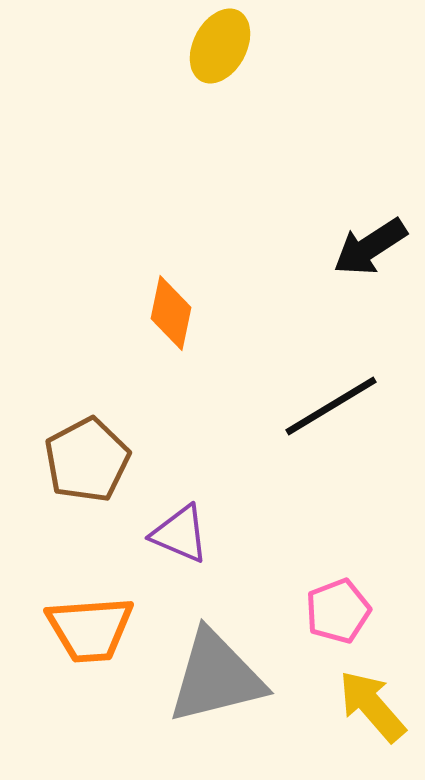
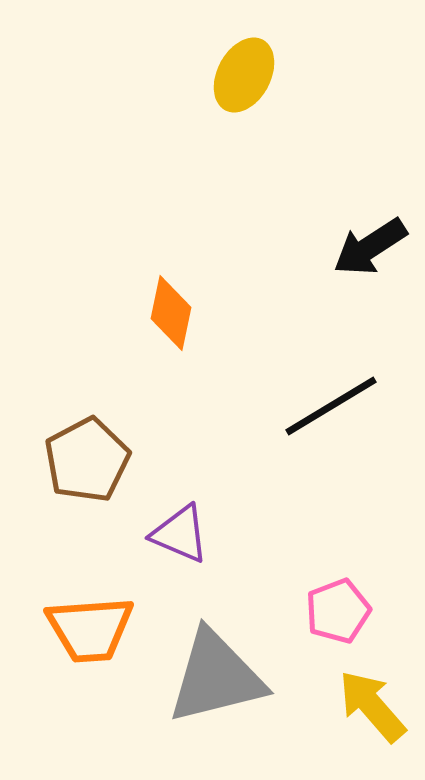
yellow ellipse: moved 24 px right, 29 px down
